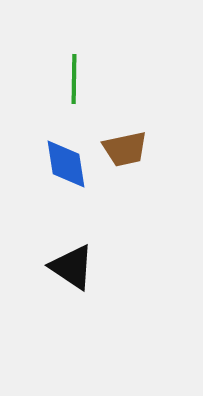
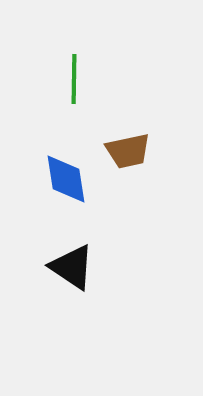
brown trapezoid: moved 3 px right, 2 px down
blue diamond: moved 15 px down
